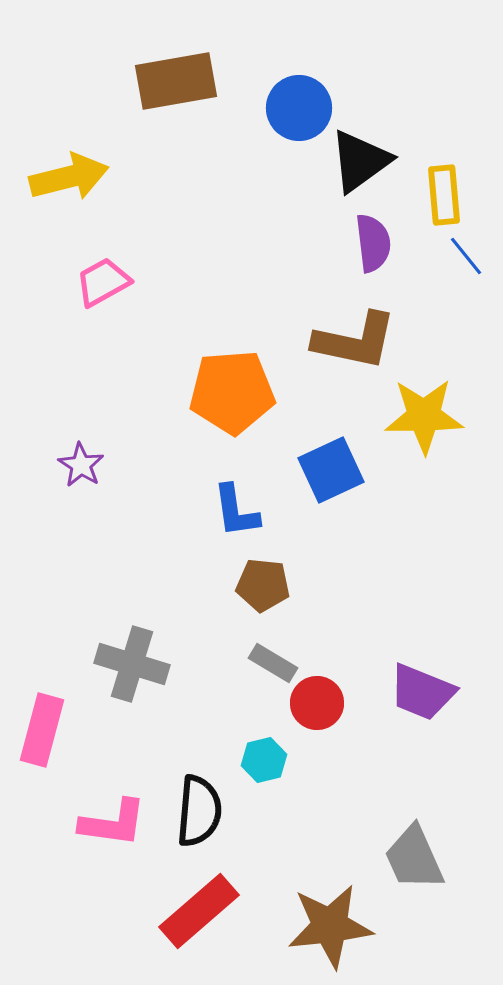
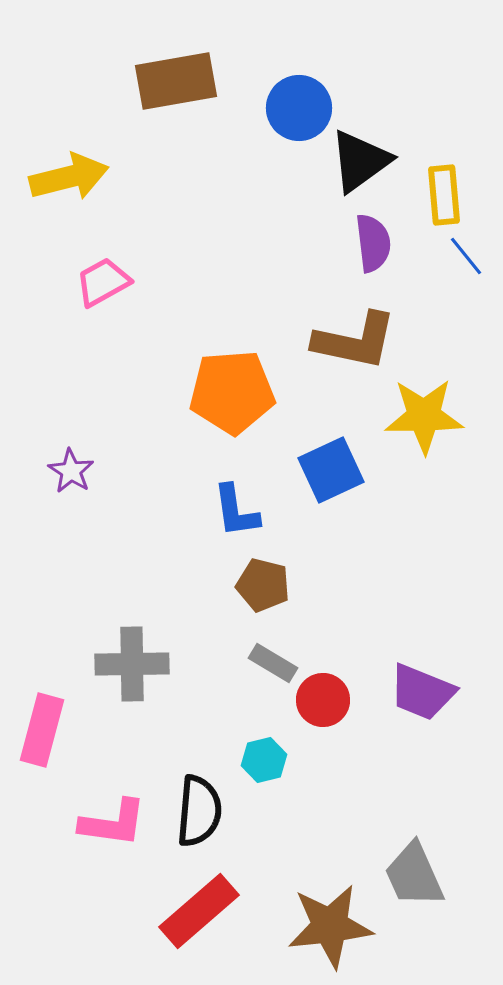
purple star: moved 10 px left, 6 px down
brown pentagon: rotated 8 degrees clockwise
gray cross: rotated 18 degrees counterclockwise
red circle: moved 6 px right, 3 px up
gray trapezoid: moved 17 px down
